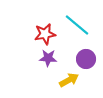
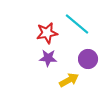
cyan line: moved 1 px up
red star: moved 2 px right, 1 px up
purple circle: moved 2 px right
